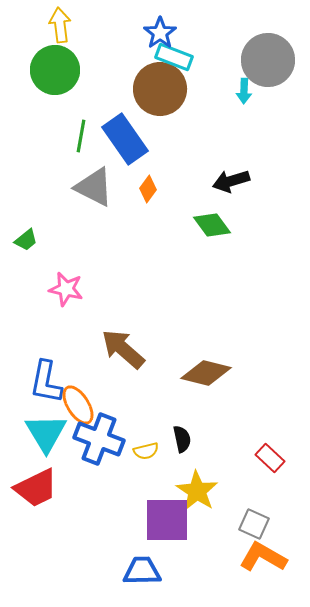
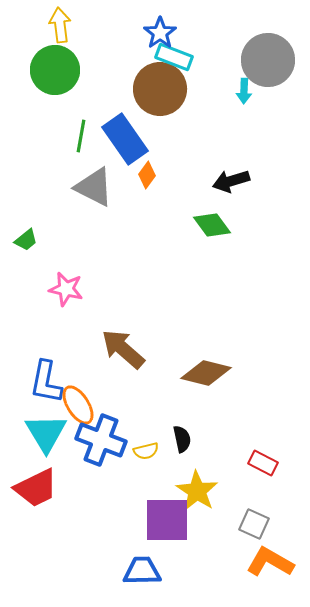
orange diamond: moved 1 px left, 14 px up
blue cross: moved 2 px right, 1 px down
red rectangle: moved 7 px left, 5 px down; rotated 16 degrees counterclockwise
orange L-shape: moved 7 px right, 5 px down
